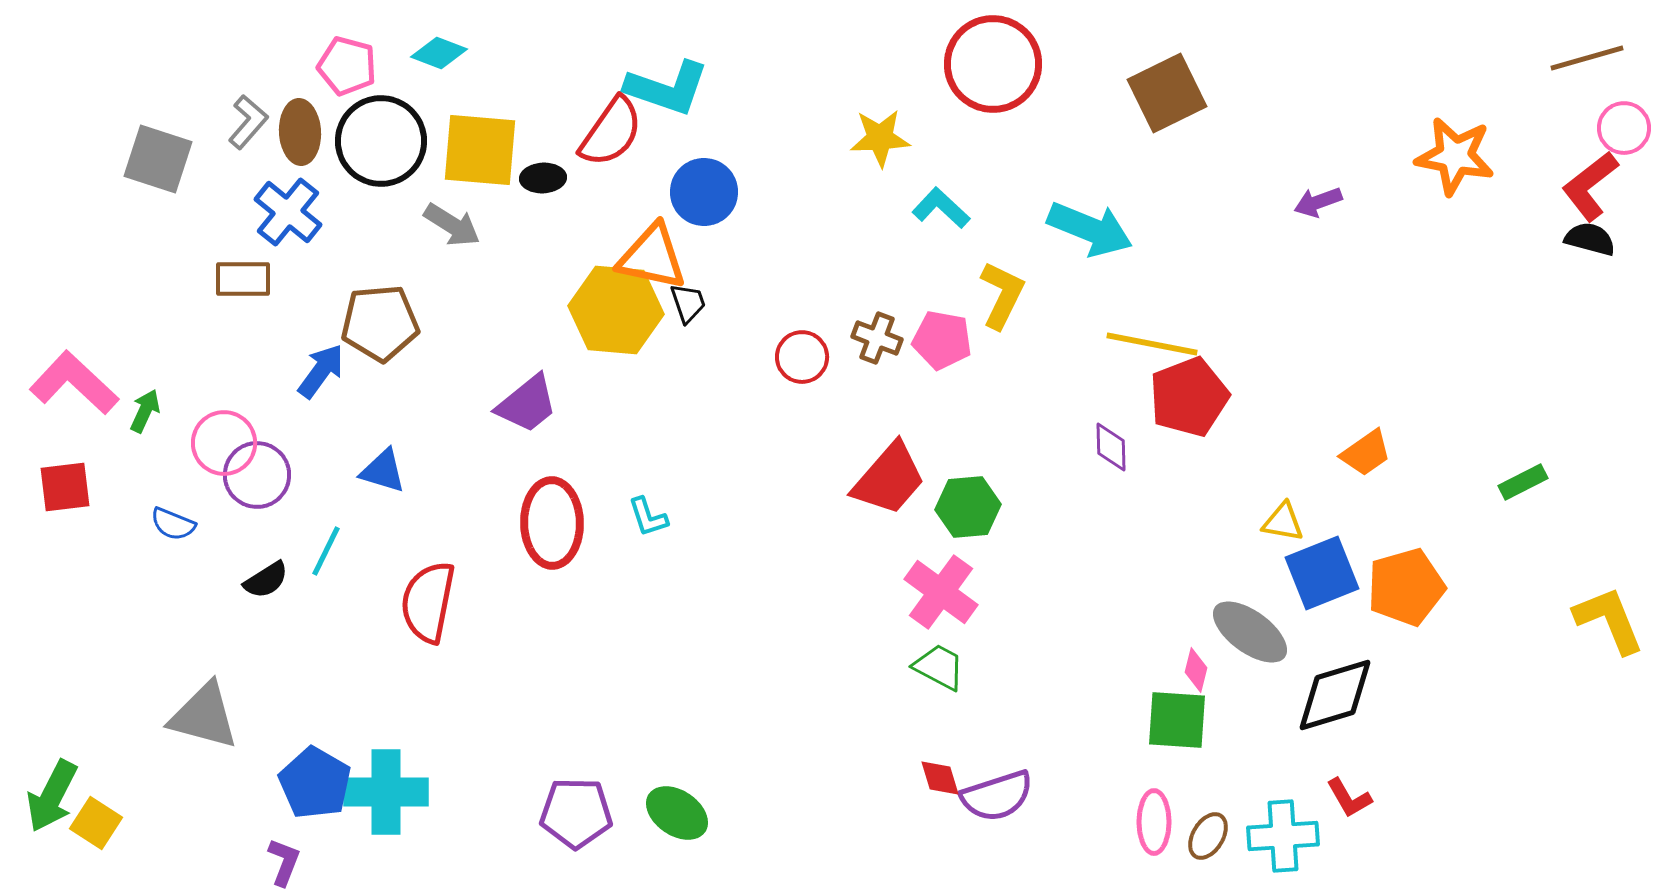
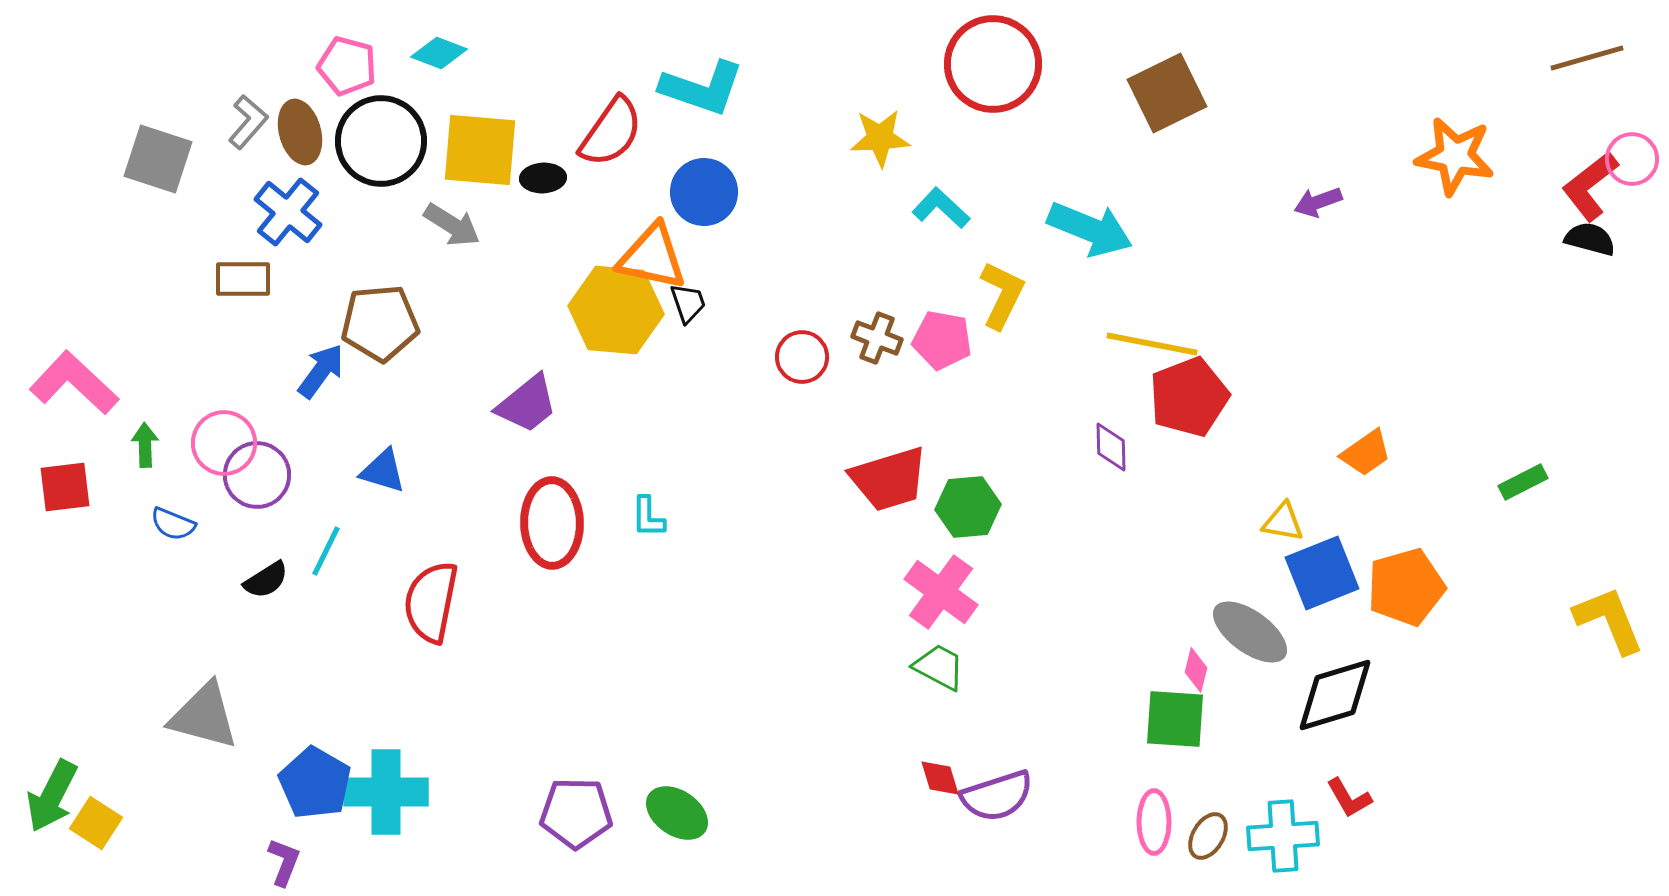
cyan L-shape at (667, 88): moved 35 px right
pink circle at (1624, 128): moved 8 px right, 31 px down
brown ellipse at (300, 132): rotated 12 degrees counterclockwise
green arrow at (145, 411): moved 34 px down; rotated 27 degrees counterclockwise
red trapezoid at (889, 479): rotated 32 degrees clockwise
cyan L-shape at (648, 517): rotated 18 degrees clockwise
red semicircle at (428, 602): moved 3 px right
green square at (1177, 720): moved 2 px left, 1 px up
